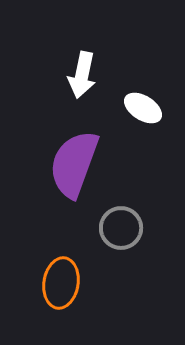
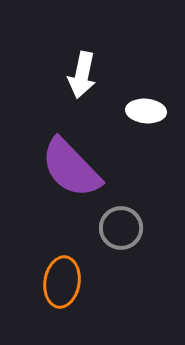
white ellipse: moved 3 px right, 3 px down; rotated 27 degrees counterclockwise
purple semicircle: moved 3 px left, 4 px down; rotated 64 degrees counterclockwise
orange ellipse: moved 1 px right, 1 px up
